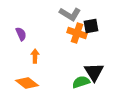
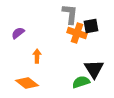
gray L-shape: rotated 115 degrees counterclockwise
purple semicircle: moved 3 px left, 1 px up; rotated 104 degrees counterclockwise
orange arrow: moved 2 px right
black triangle: moved 3 px up
